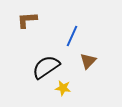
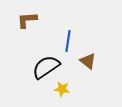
blue line: moved 4 px left, 5 px down; rotated 15 degrees counterclockwise
brown triangle: rotated 36 degrees counterclockwise
yellow star: moved 1 px left, 1 px down
